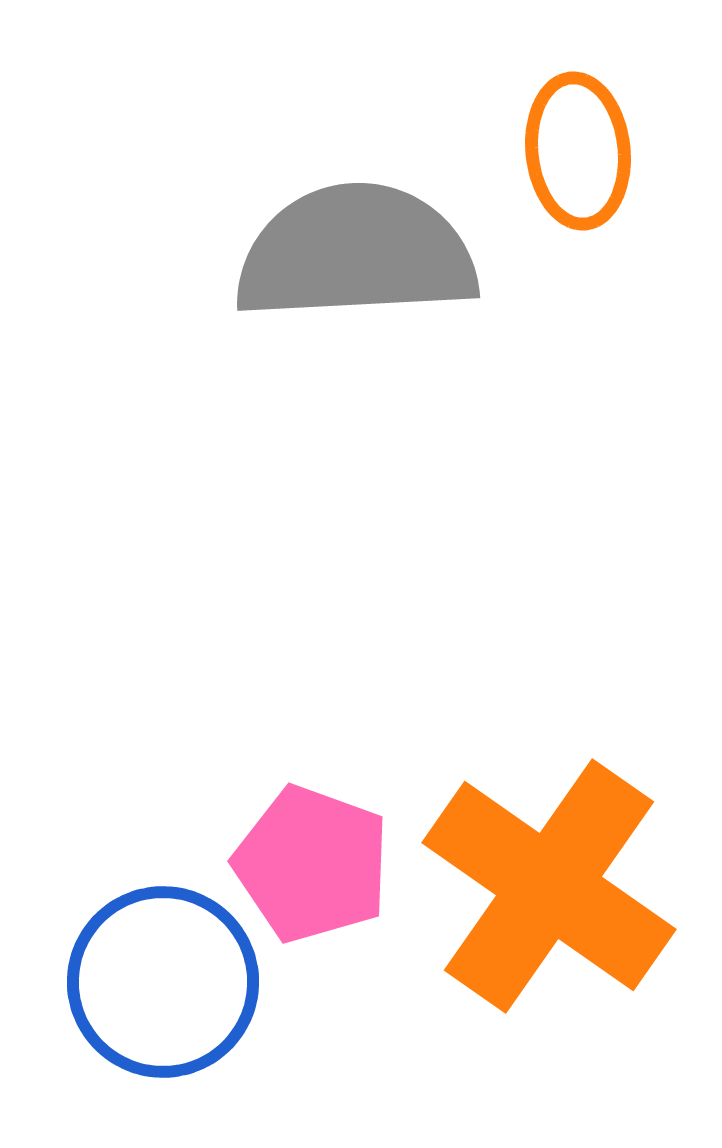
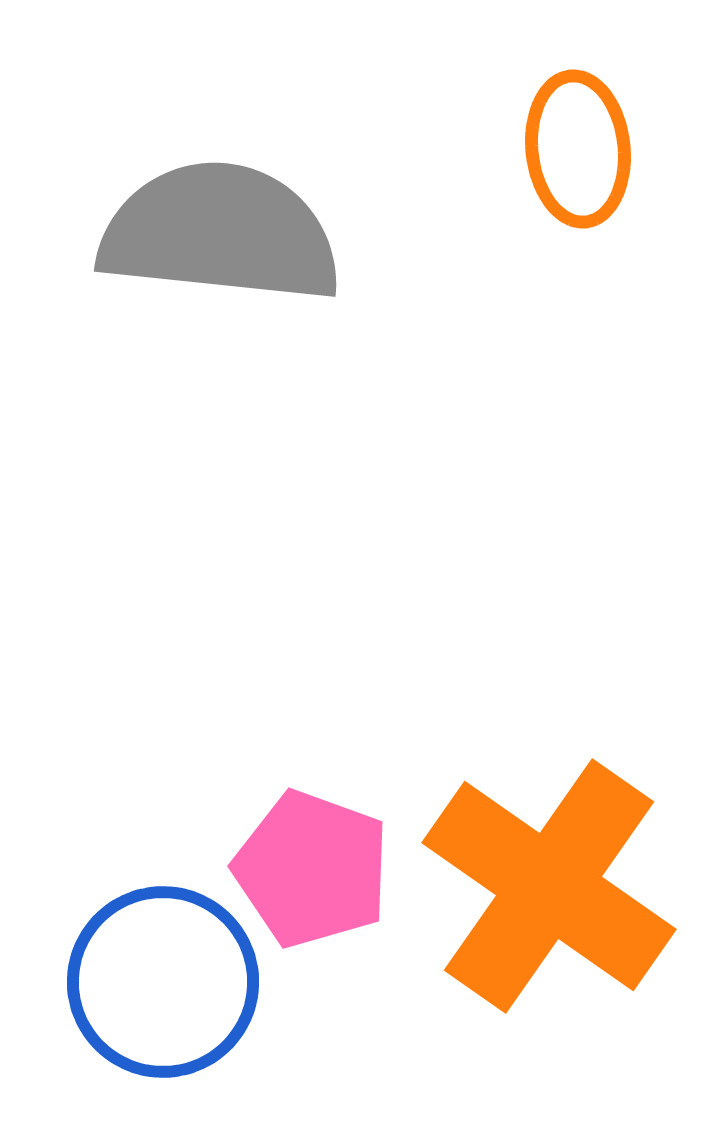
orange ellipse: moved 2 px up
gray semicircle: moved 136 px left, 20 px up; rotated 9 degrees clockwise
pink pentagon: moved 5 px down
